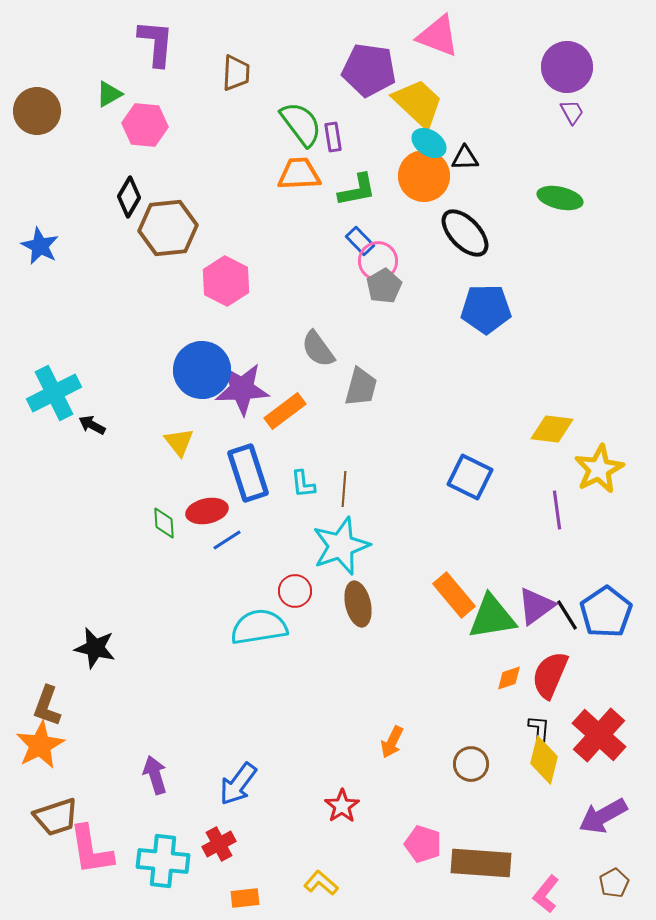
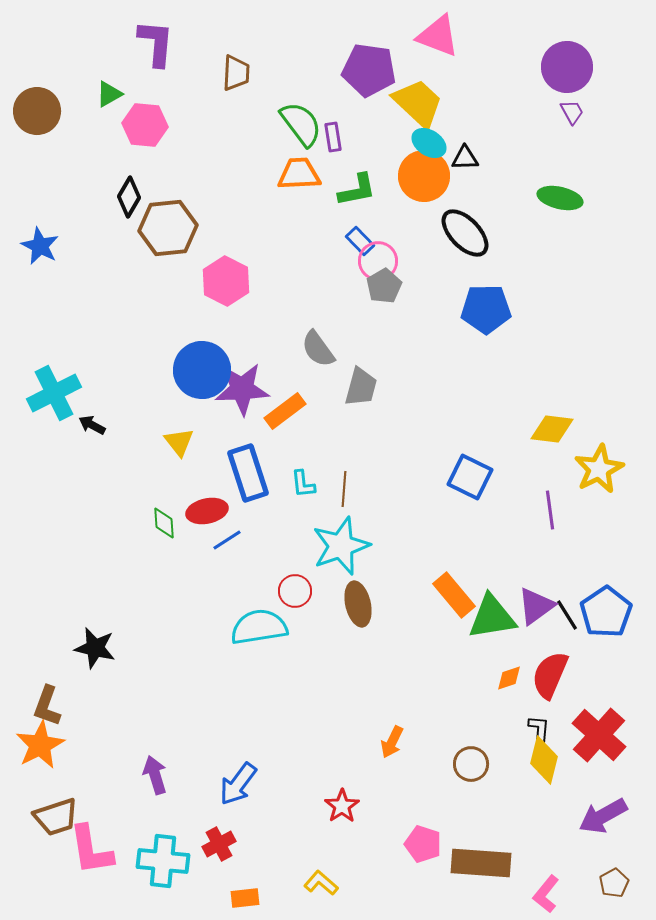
purple line at (557, 510): moved 7 px left
